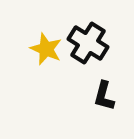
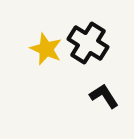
black L-shape: rotated 132 degrees clockwise
